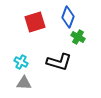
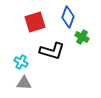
green cross: moved 4 px right
black L-shape: moved 7 px left, 11 px up
